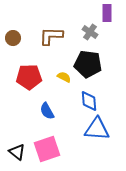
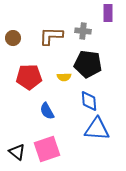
purple rectangle: moved 1 px right
gray cross: moved 7 px left, 1 px up; rotated 28 degrees counterclockwise
yellow semicircle: rotated 152 degrees clockwise
